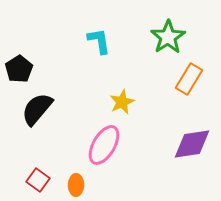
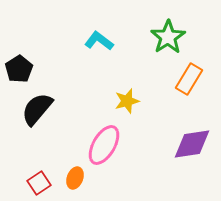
cyan L-shape: rotated 44 degrees counterclockwise
yellow star: moved 5 px right, 1 px up; rotated 10 degrees clockwise
red square: moved 1 px right, 3 px down; rotated 20 degrees clockwise
orange ellipse: moved 1 px left, 7 px up; rotated 20 degrees clockwise
